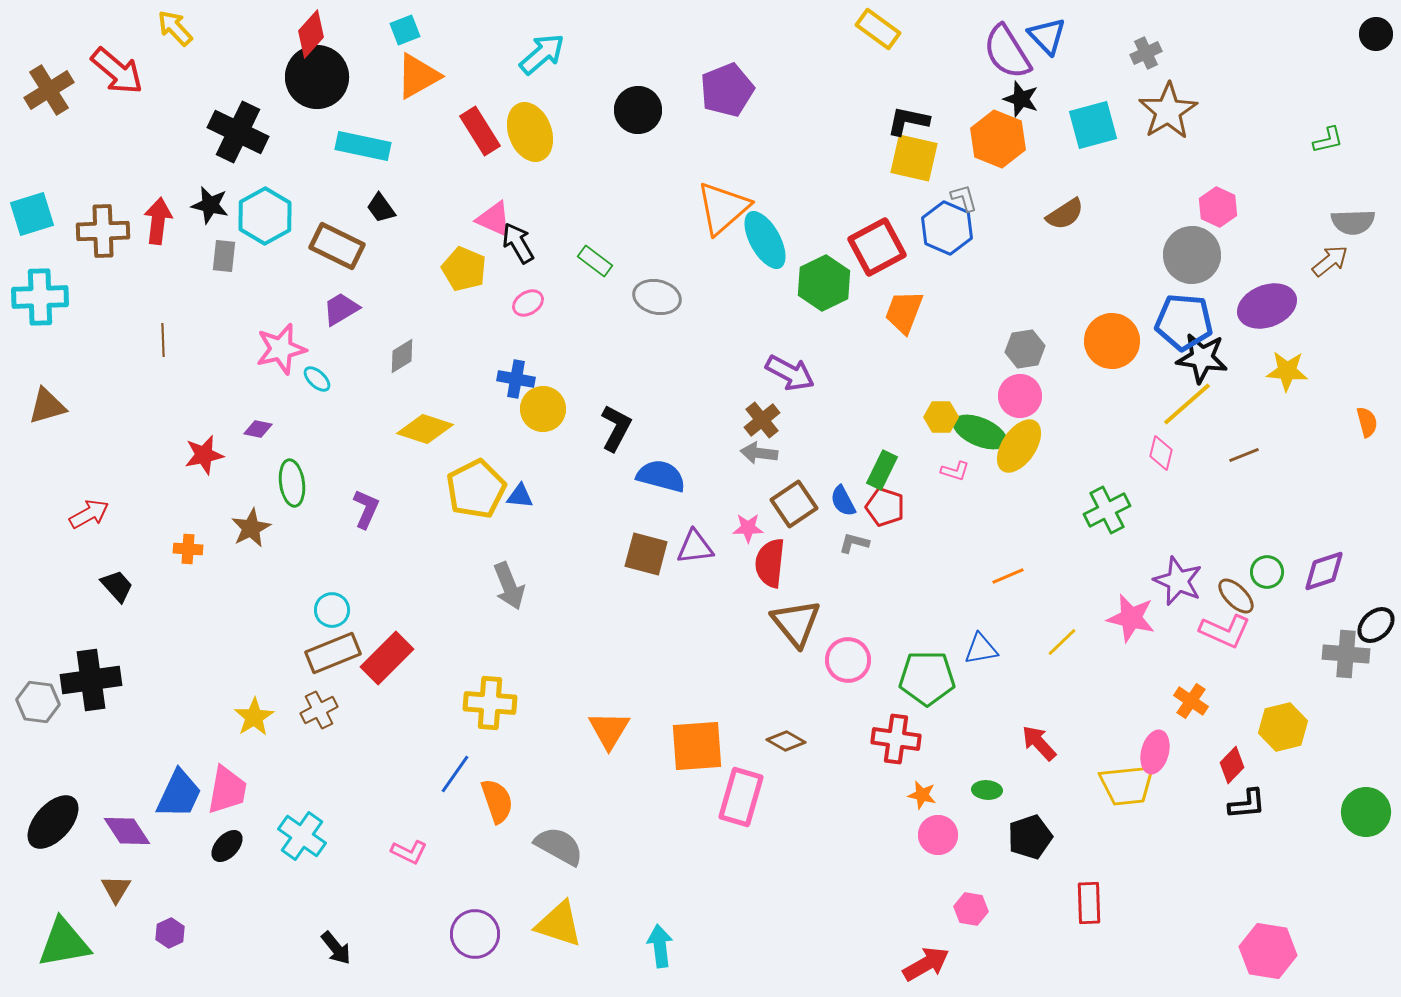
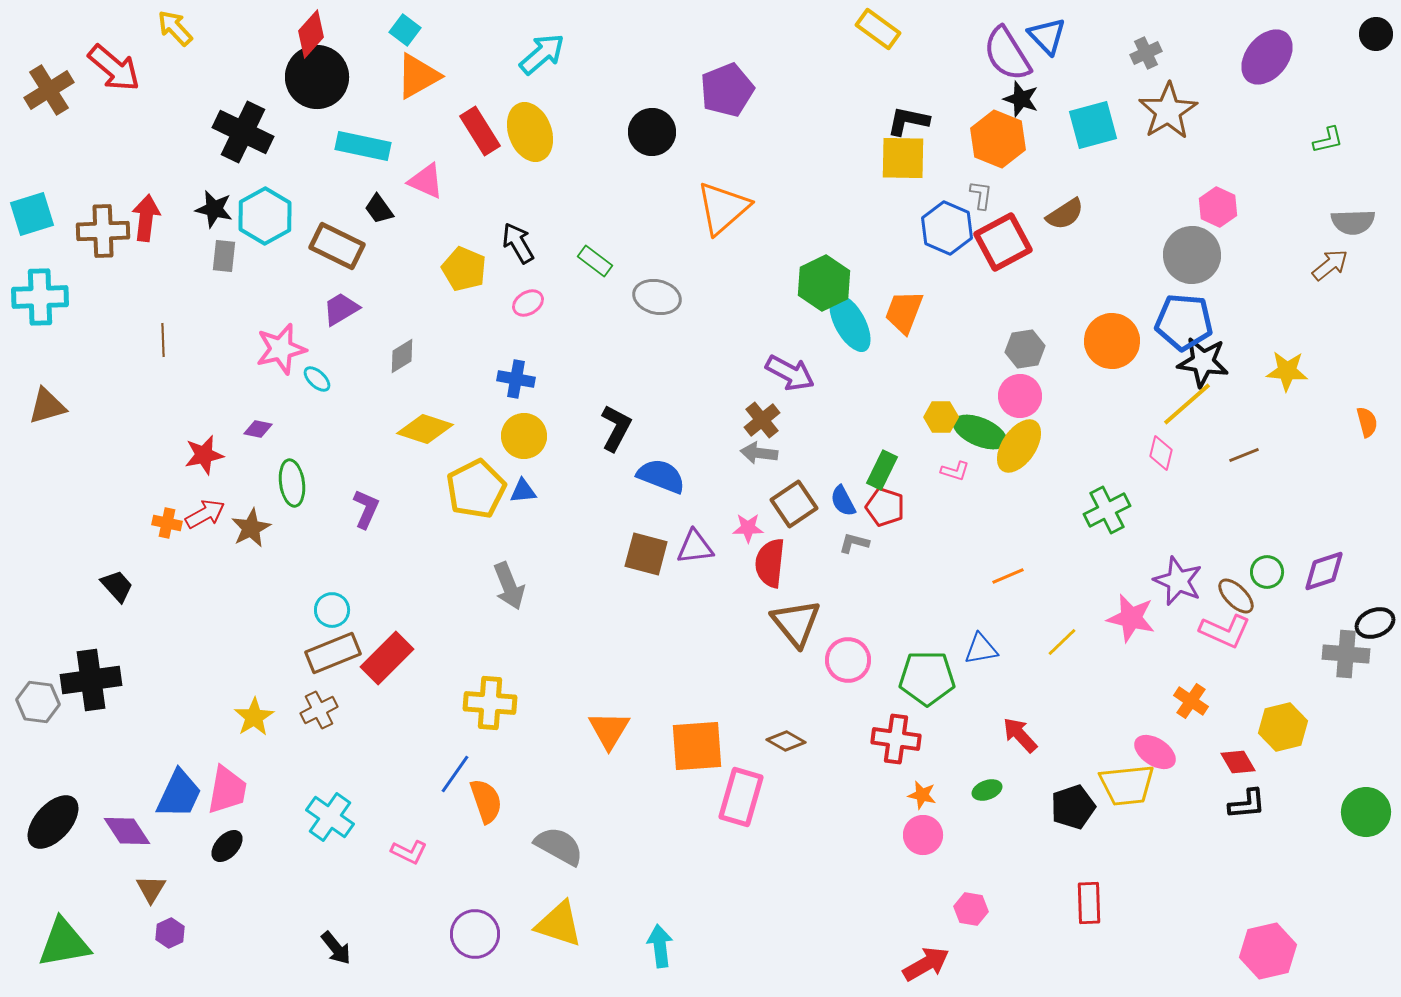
cyan square at (405, 30): rotated 32 degrees counterclockwise
purple semicircle at (1007, 52): moved 2 px down
red arrow at (117, 71): moved 3 px left, 3 px up
black circle at (638, 110): moved 14 px right, 22 px down
black cross at (238, 132): moved 5 px right
yellow square at (914, 158): moved 11 px left; rotated 12 degrees counterclockwise
gray L-shape at (964, 198): moved 17 px right, 3 px up; rotated 24 degrees clockwise
black star at (210, 205): moved 4 px right, 4 px down
black trapezoid at (381, 208): moved 2 px left, 1 px down
pink triangle at (494, 219): moved 68 px left, 38 px up
red arrow at (158, 221): moved 12 px left, 3 px up
cyan ellipse at (765, 240): moved 85 px right, 83 px down
red square at (877, 247): moved 126 px right, 5 px up
brown arrow at (1330, 261): moved 4 px down
purple ellipse at (1267, 306): moved 249 px up; rotated 30 degrees counterclockwise
black star at (1202, 358): moved 1 px right, 4 px down
yellow circle at (543, 409): moved 19 px left, 27 px down
blue semicircle at (661, 476): rotated 6 degrees clockwise
blue triangle at (520, 496): moved 3 px right, 5 px up; rotated 12 degrees counterclockwise
red arrow at (89, 514): moved 116 px right
orange cross at (188, 549): moved 21 px left, 26 px up; rotated 8 degrees clockwise
black ellipse at (1376, 625): moved 1 px left, 2 px up; rotated 21 degrees clockwise
red arrow at (1039, 743): moved 19 px left, 8 px up
pink ellipse at (1155, 752): rotated 72 degrees counterclockwise
red diamond at (1232, 765): moved 6 px right, 3 px up; rotated 75 degrees counterclockwise
green ellipse at (987, 790): rotated 24 degrees counterclockwise
orange semicircle at (497, 801): moved 11 px left
pink circle at (938, 835): moved 15 px left
cyan cross at (302, 836): moved 28 px right, 19 px up
black pentagon at (1030, 837): moved 43 px right, 30 px up
brown triangle at (116, 889): moved 35 px right
pink hexagon at (1268, 951): rotated 22 degrees counterclockwise
